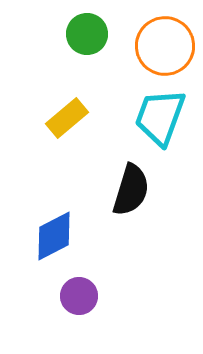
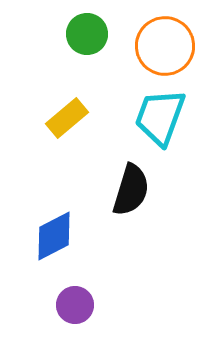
purple circle: moved 4 px left, 9 px down
